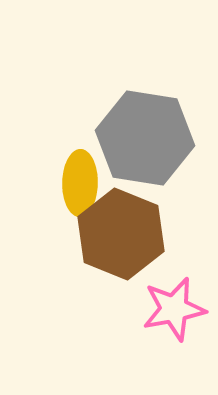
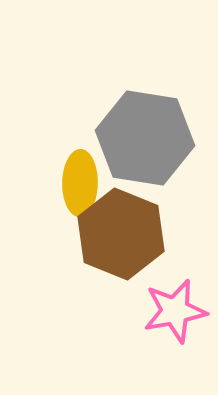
pink star: moved 1 px right, 2 px down
